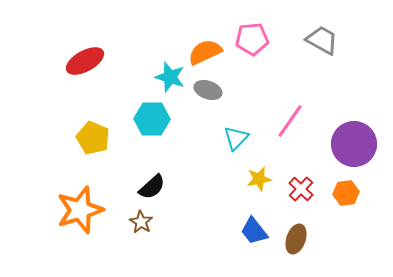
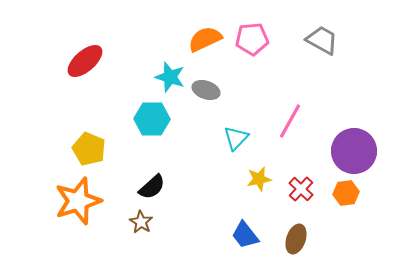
orange semicircle: moved 13 px up
red ellipse: rotated 12 degrees counterclockwise
gray ellipse: moved 2 px left
pink line: rotated 6 degrees counterclockwise
yellow pentagon: moved 4 px left, 11 px down
purple circle: moved 7 px down
orange star: moved 2 px left, 9 px up
blue trapezoid: moved 9 px left, 4 px down
